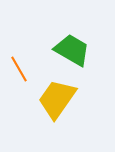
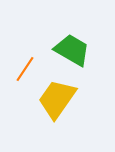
orange line: moved 6 px right; rotated 64 degrees clockwise
